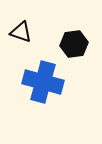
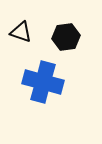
black hexagon: moved 8 px left, 7 px up
